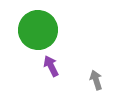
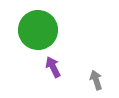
purple arrow: moved 2 px right, 1 px down
